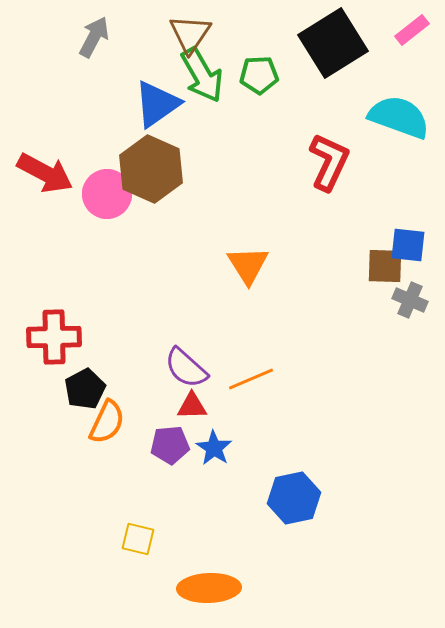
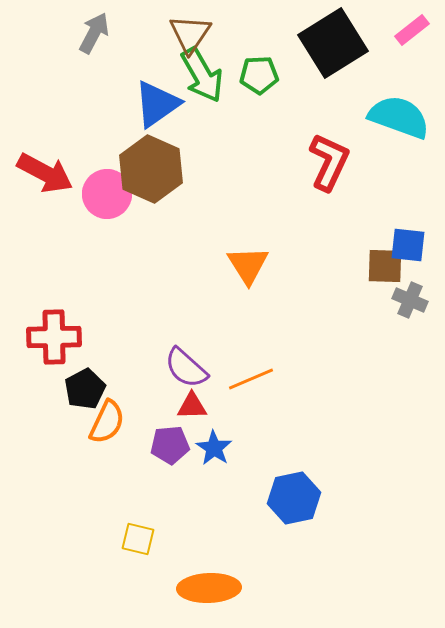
gray arrow: moved 4 px up
